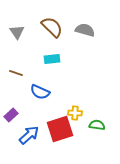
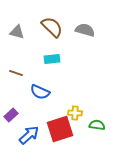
gray triangle: rotated 42 degrees counterclockwise
